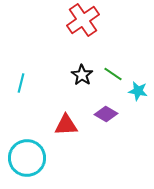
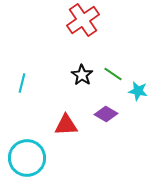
cyan line: moved 1 px right
